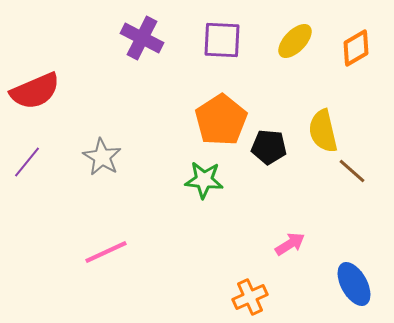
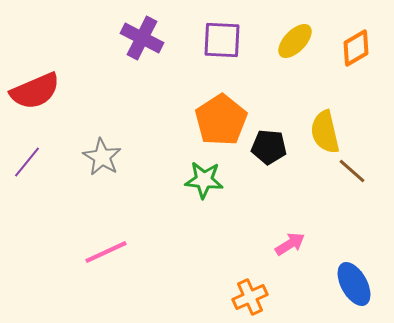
yellow semicircle: moved 2 px right, 1 px down
